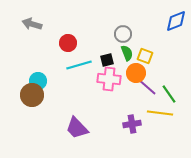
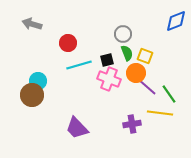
pink cross: rotated 15 degrees clockwise
